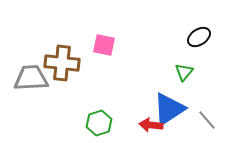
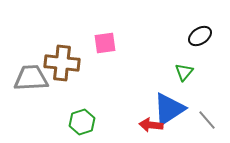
black ellipse: moved 1 px right, 1 px up
pink square: moved 1 px right, 2 px up; rotated 20 degrees counterclockwise
green hexagon: moved 17 px left, 1 px up
